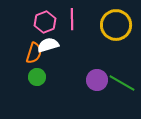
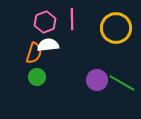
yellow circle: moved 3 px down
white semicircle: rotated 10 degrees clockwise
